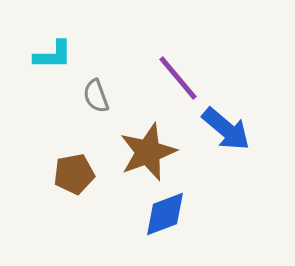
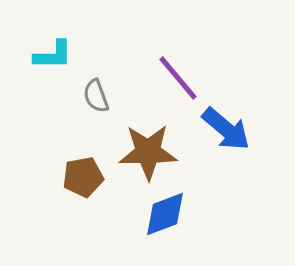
brown star: rotated 20 degrees clockwise
brown pentagon: moved 9 px right, 3 px down
